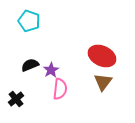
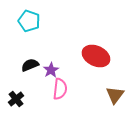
red ellipse: moved 6 px left
brown triangle: moved 12 px right, 13 px down
